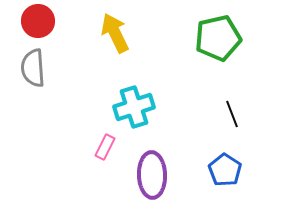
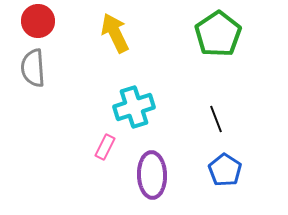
green pentagon: moved 4 px up; rotated 21 degrees counterclockwise
black line: moved 16 px left, 5 px down
